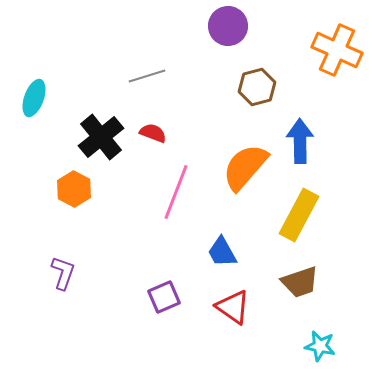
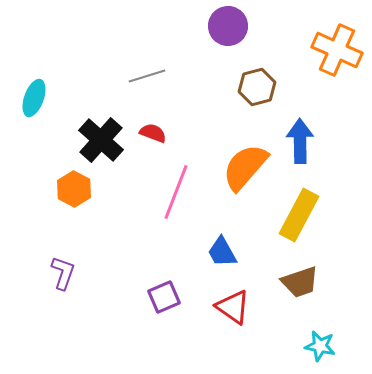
black cross: moved 3 px down; rotated 9 degrees counterclockwise
